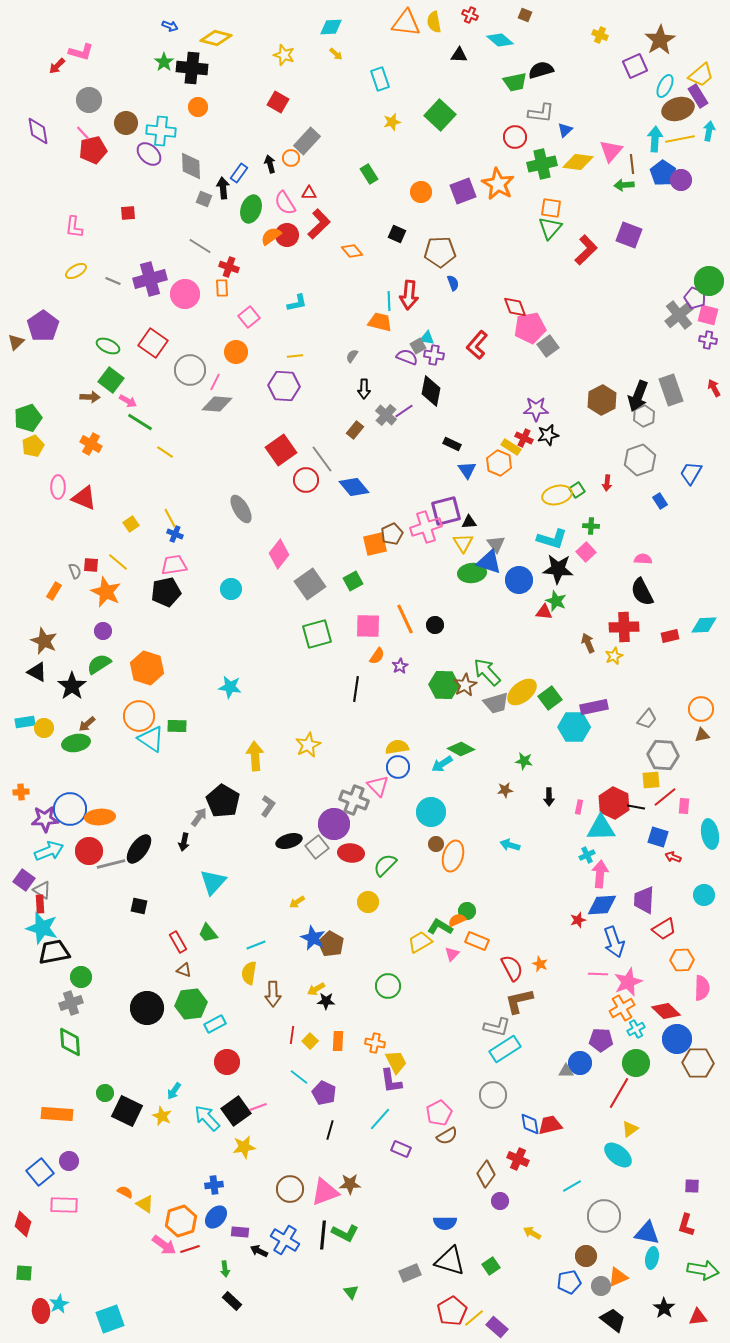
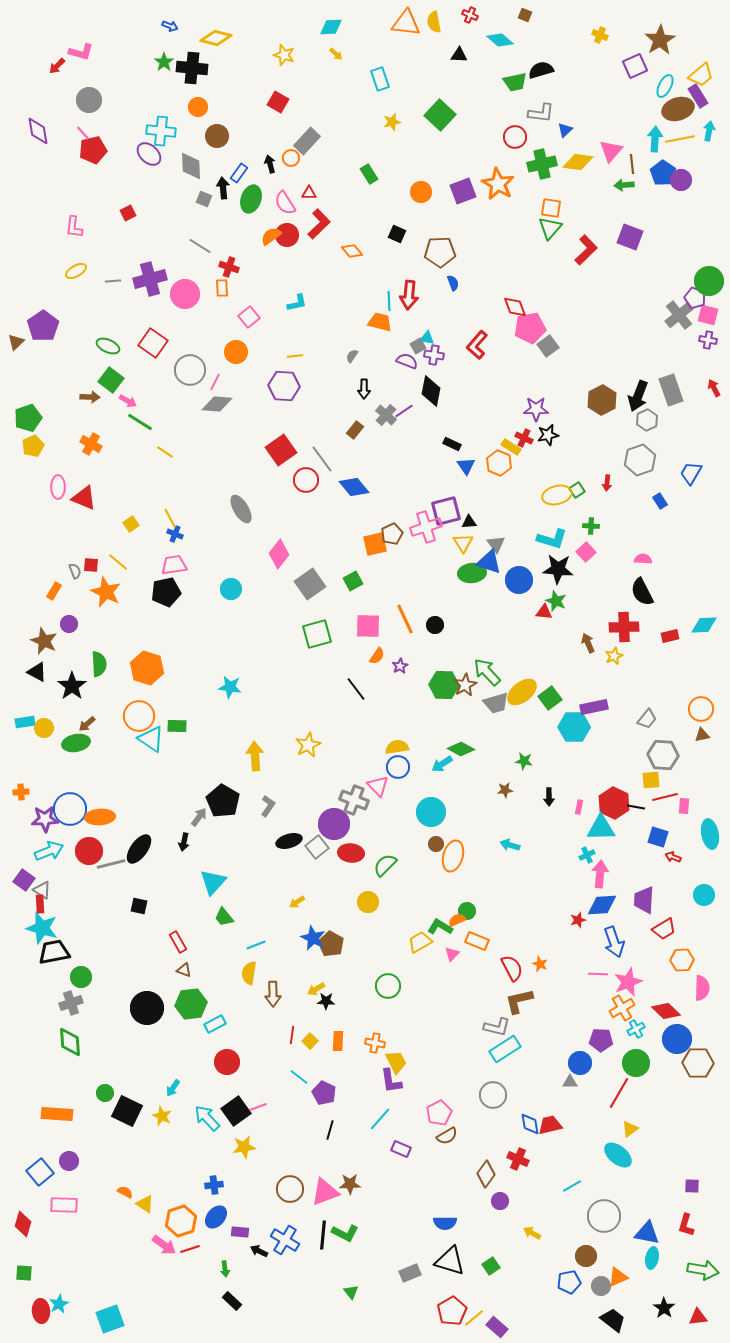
brown circle at (126, 123): moved 91 px right, 13 px down
green ellipse at (251, 209): moved 10 px up
red square at (128, 213): rotated 21 degrees counterclockwise
purple square at (629, 235): moved 1 px right, 2 px down
gray line at (113, 281): rotated 28 degrees counterclockwise
purple semicircle at (407, 357): moved 4 px down
gray hexagon at (644, 416): moved 3 px right, 4 px down
blue triangle at (467, 470): moved 1 px left, 4 px up
purple circle at (103, 631): moved 34 px left, 7 px up
green semicircle at (99, 664): rotated 120 degrees clockwise
black line at (356, 689): rotated 45 degrees counterclockwise
red line at (665, 797): rotated 25 degrees clockwise
green trapezoid at (208, 933): moved 16 px right, 16 px up
gray triangle at (566, 1071): moved 4 px right, 11 px down
cyan arrow at (174, 1091): moved 1 px left, 3 px up
